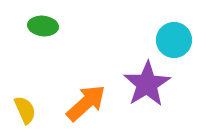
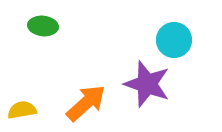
purple star: rotated 21 degrees counterclockwise
yellow semicircle: moved 3 px left; rotated 76 degrees counterclockwise
